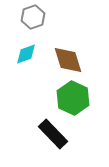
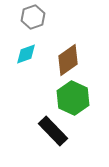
brown diamond: rotated 72 degrees clockwise
black rectangle: moved 3 px up
